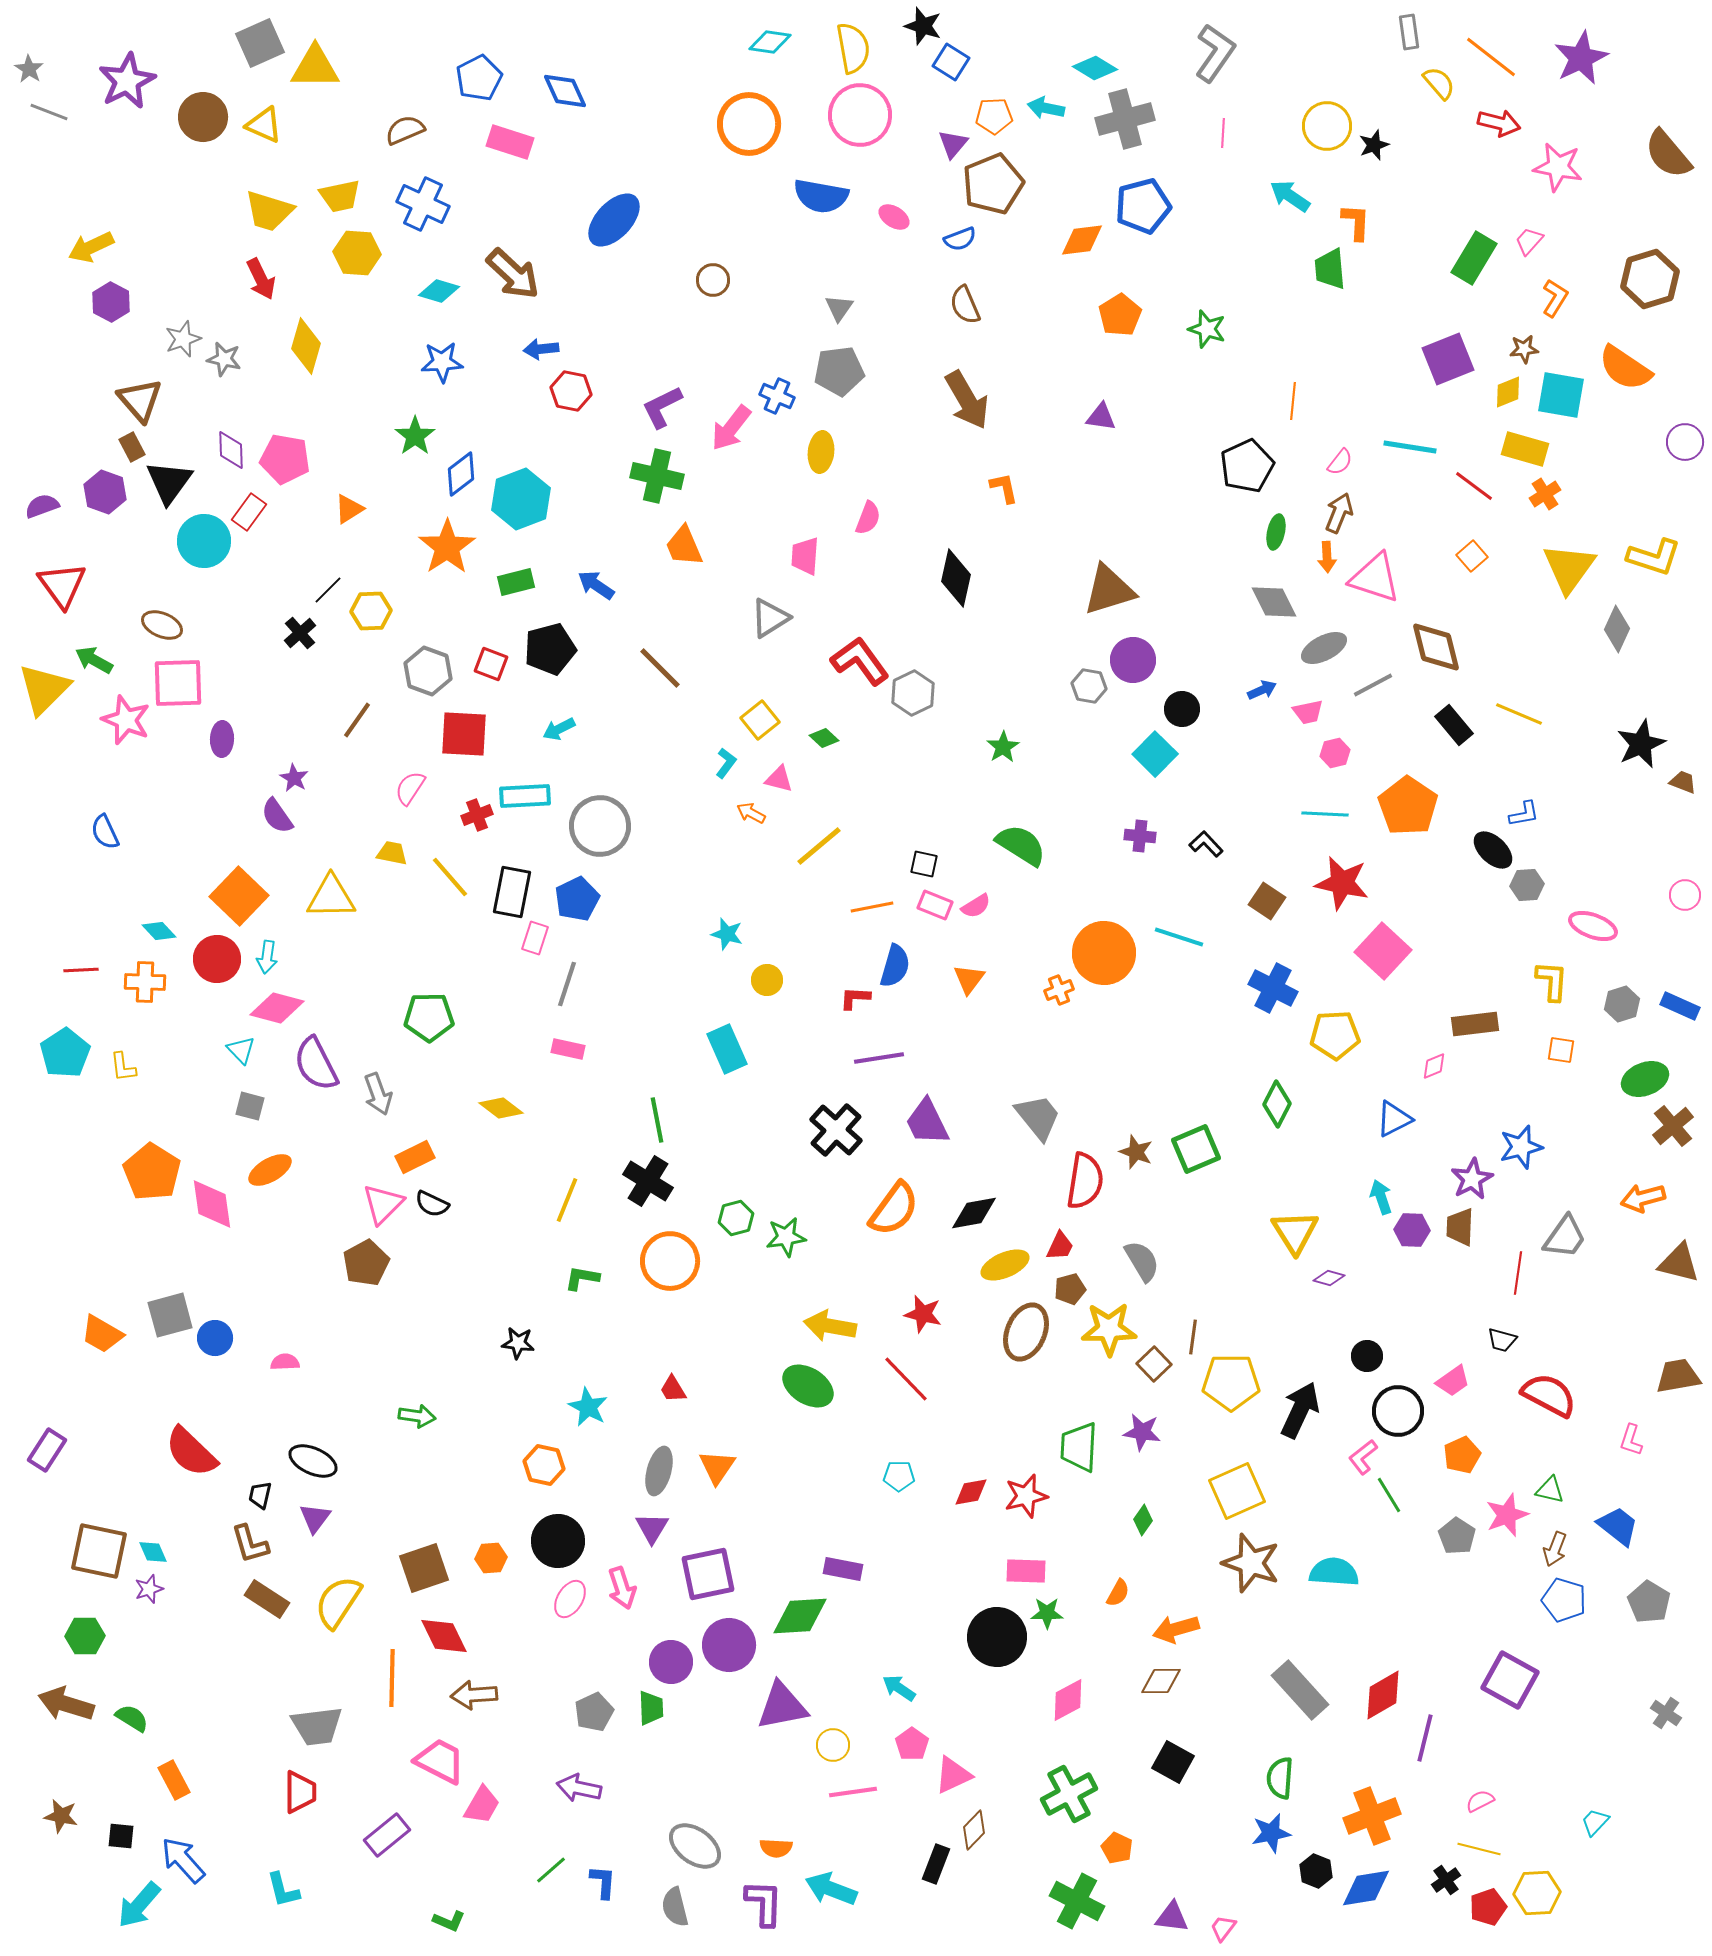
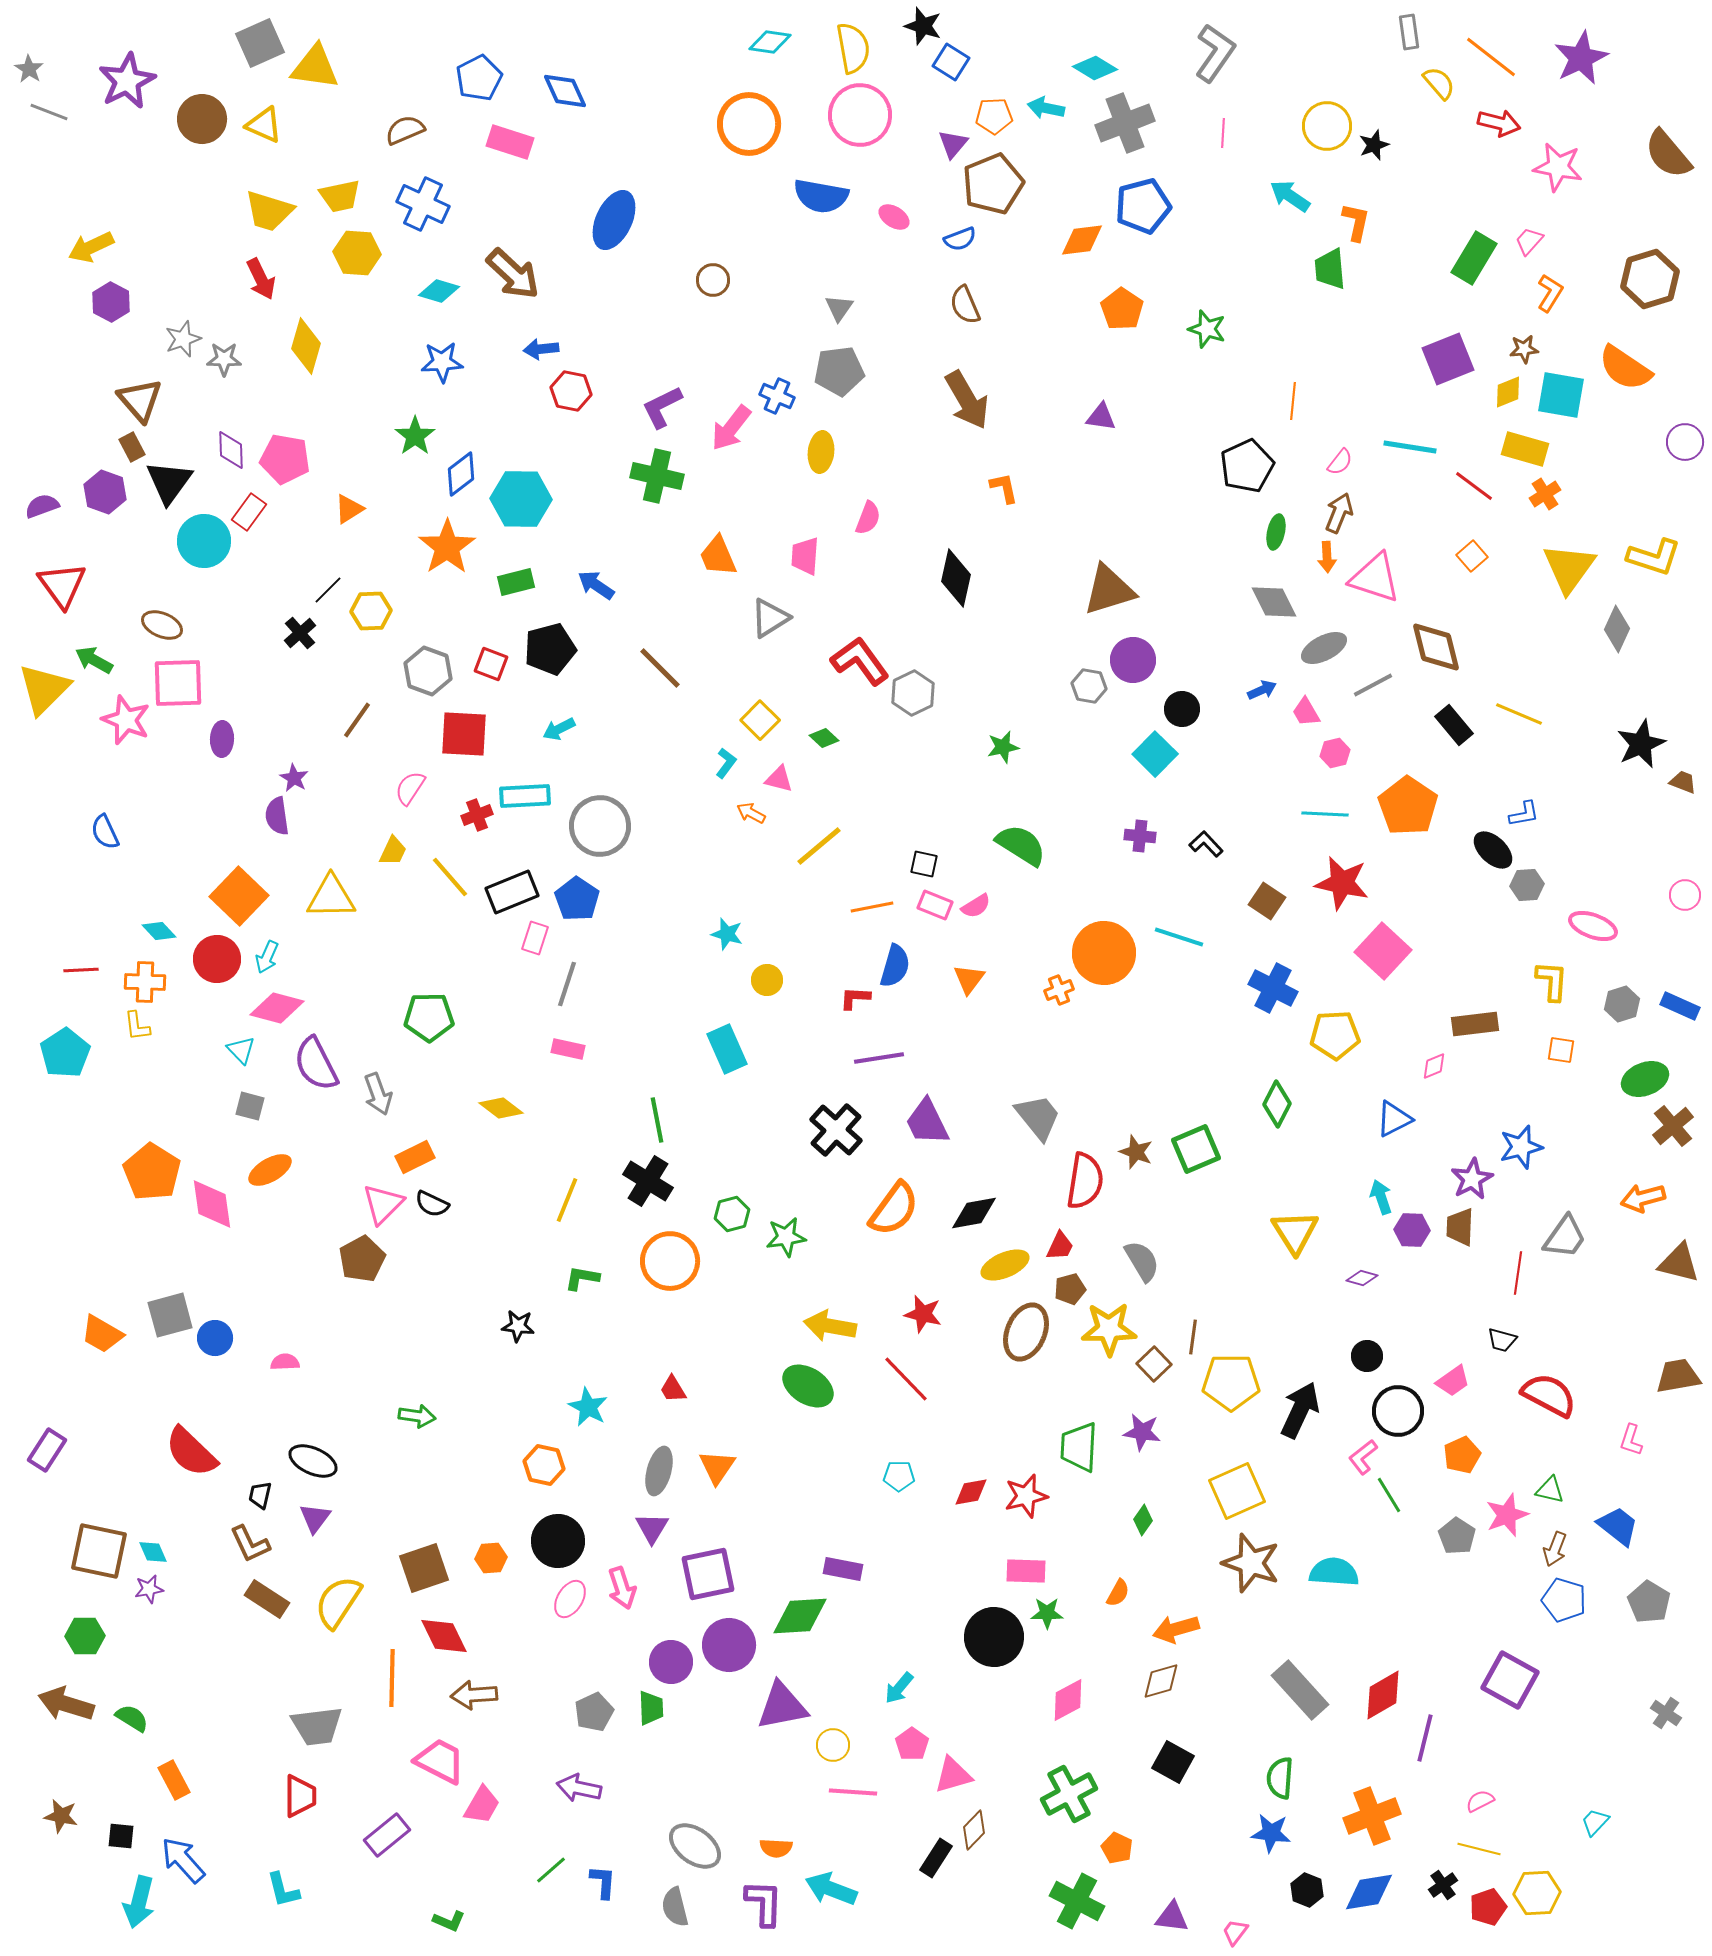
yellow triangle at (315, 67): rotated 8 degrees clockwise
brown circle at (203, 117): moved 1 px left, 2 px down
gray cross at (1125, 119): moved 4 px down; rotated 6 degrees counterclockwise
blue ellipse at (614, 220): rotated 18 degrees counterclockwise
orange L-shape at (1356, 222): rotated 9 degrees clockwise
orange L-shape at (1555, 298): moved 5 px left, 5 px up
orange pentagon at (1120, 315): moved 2 px right, 6 px up; rotated 6 degrees counterclockwise
gray star at (224, 359): rotated 12 degrees counterclockwise
cyan hexagon at (521, 499): rotated 22 degrees clockwise
orange trapezoid at (684, 546): moved 34 px right, 10 px down
pink trapezoid at (1308, 712): moved 2 px left; rotated 72 degrees clockwise
yellow square at (760, 720): rotated 6 degrees counterclockwise
green star at (1003, 747): rotated 20 degrees clockwise
purple semicircle at (277, 816): rotated 27 degrees clockwise
yellow trapezoid at (392, 853): moved 1 px right, 2 px up; rotated 104 degrees clockwise
black rectangle at (512, 892): rotated 57 degrees clockwise
blue pentagon at (577, 899): rotated 12 degrees counterclockwise
cyan arrow at (267, 957): rotated 16 degrees clockwise
yellow L-shape at (123, 1067): moved 14 px right, 41 px up
green hexagon at (736, 1218): moved 4 px left, 4 px up
brown pentagon at (366, 1263): moved 4 px left, 4 px up
purple diamond at (1329, 1278): moved 33 px right
black star at (518, 1343): moved 17 px up
brown L-shape at (250, 1544): rotated 9 degrees counterclockwise
purple star at (149, 1589): rotated 8 degrees clockwise
black circle at (997, 1637): moved 3 px left
brown diamond at (1161, 1681): rotated 15 degrees counterclockwise
cyan arrow at (899, 1688): rotated 84 degrees counterclockwise
pink triangle at (953, 1775): rotated 9 degrees clockwise
red trapezoid at (300, 1792): moved 4 px down
pink line at (853, 1792): rotated 12 degrees clockwise
blue star at (1271, 1833): rotated 18 degrees clockwise
black rectangle at (936, 1864): moved 6 px up; rotated 12 degrees clockwise
black hexagon at (1316, 1871): moved 9 px left, 19 px down
black cross at (1446, 1880): moved 3 px left, 5 px down
blue diamond at (1366, 1888): moved 3 px right, 4 px down
cyan arrow at (139, 1905): moved 3 px up; rotated 27 degrees counterclockwise
pink trapezoid at (1223, 1928): moved 12 px right, 4 px down
